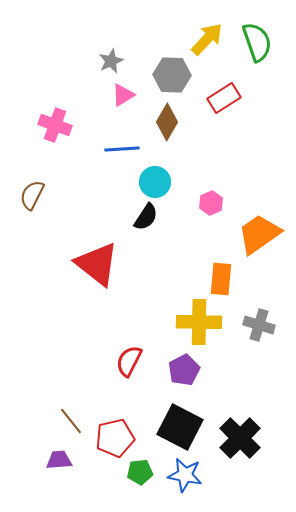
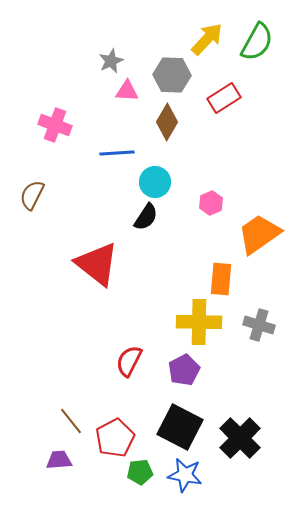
green semicircle: rotated 48 degrees clockwise
pink triangle: moved 4 px right, 4 px up; rotated 35 degrees clockwise
blue line: moved 5 px left, 4 px down
red pentagon: rotated 15 degrees counterclockwise
